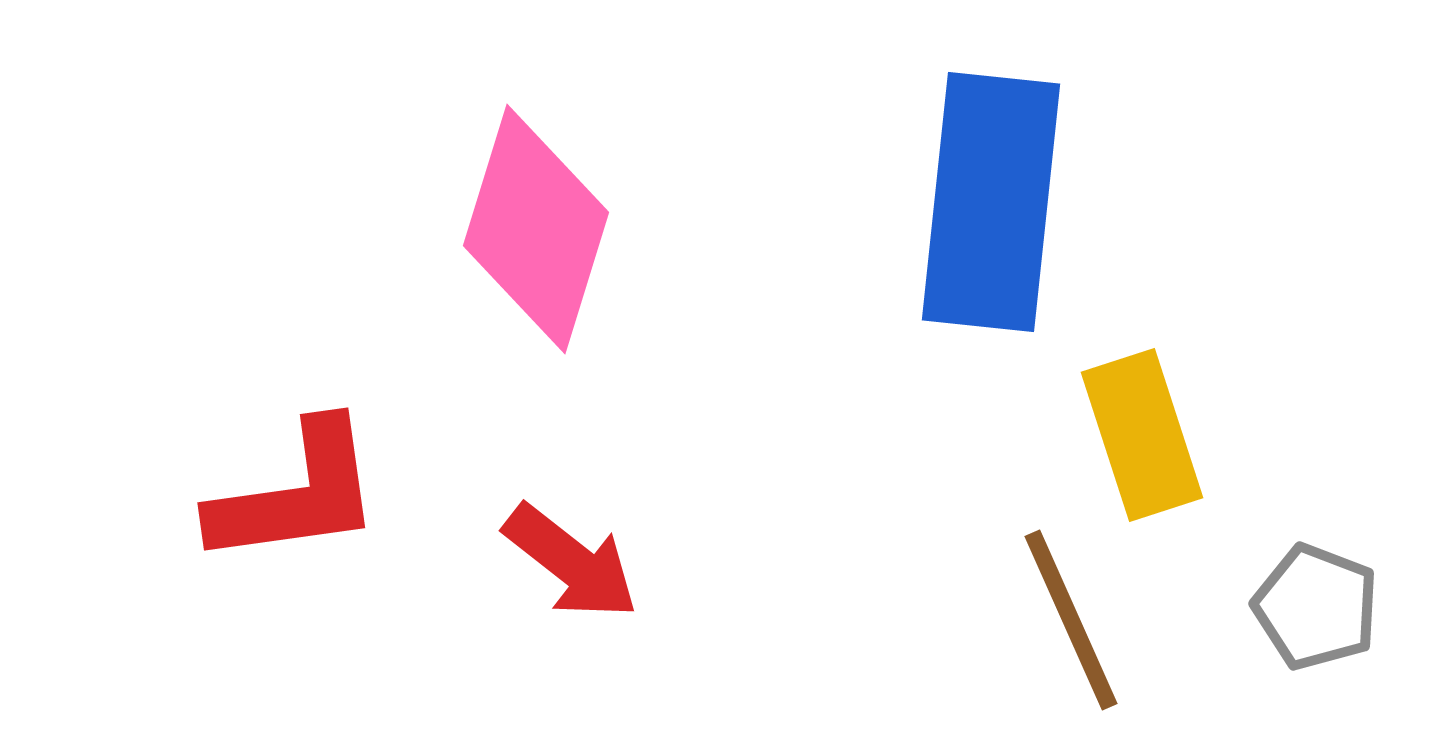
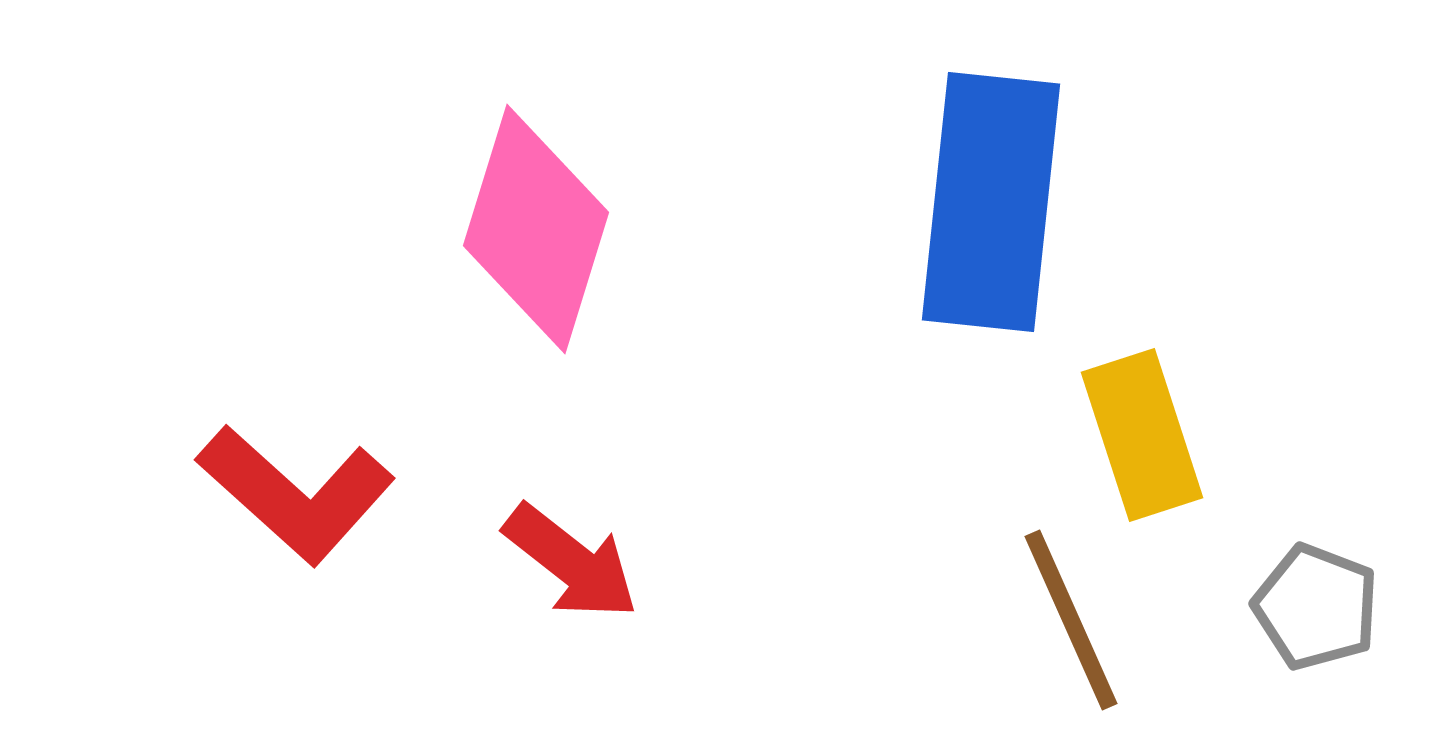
red L-shape: rotated 50 degrees clockwise
